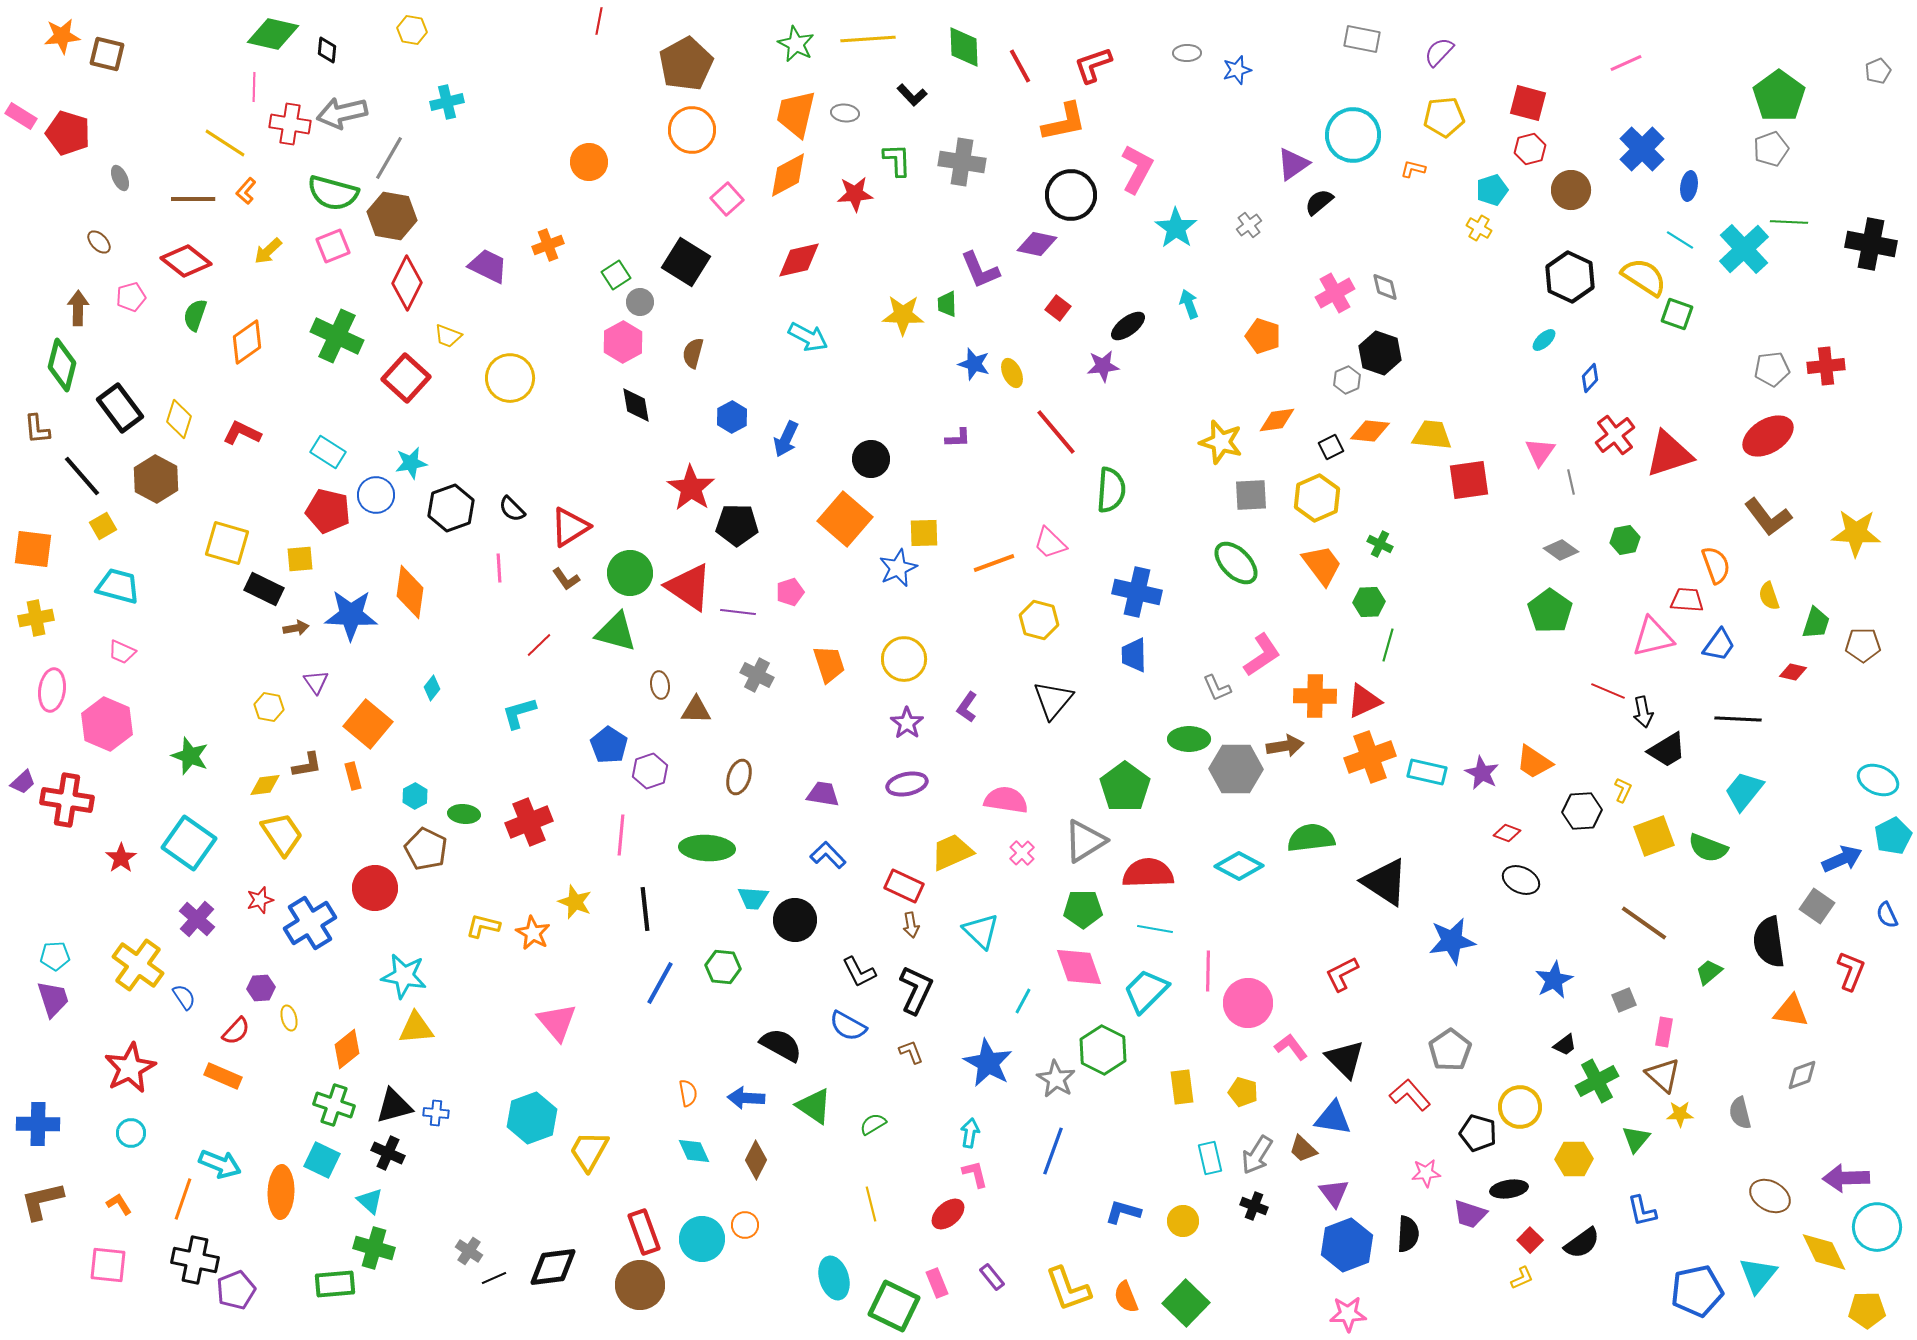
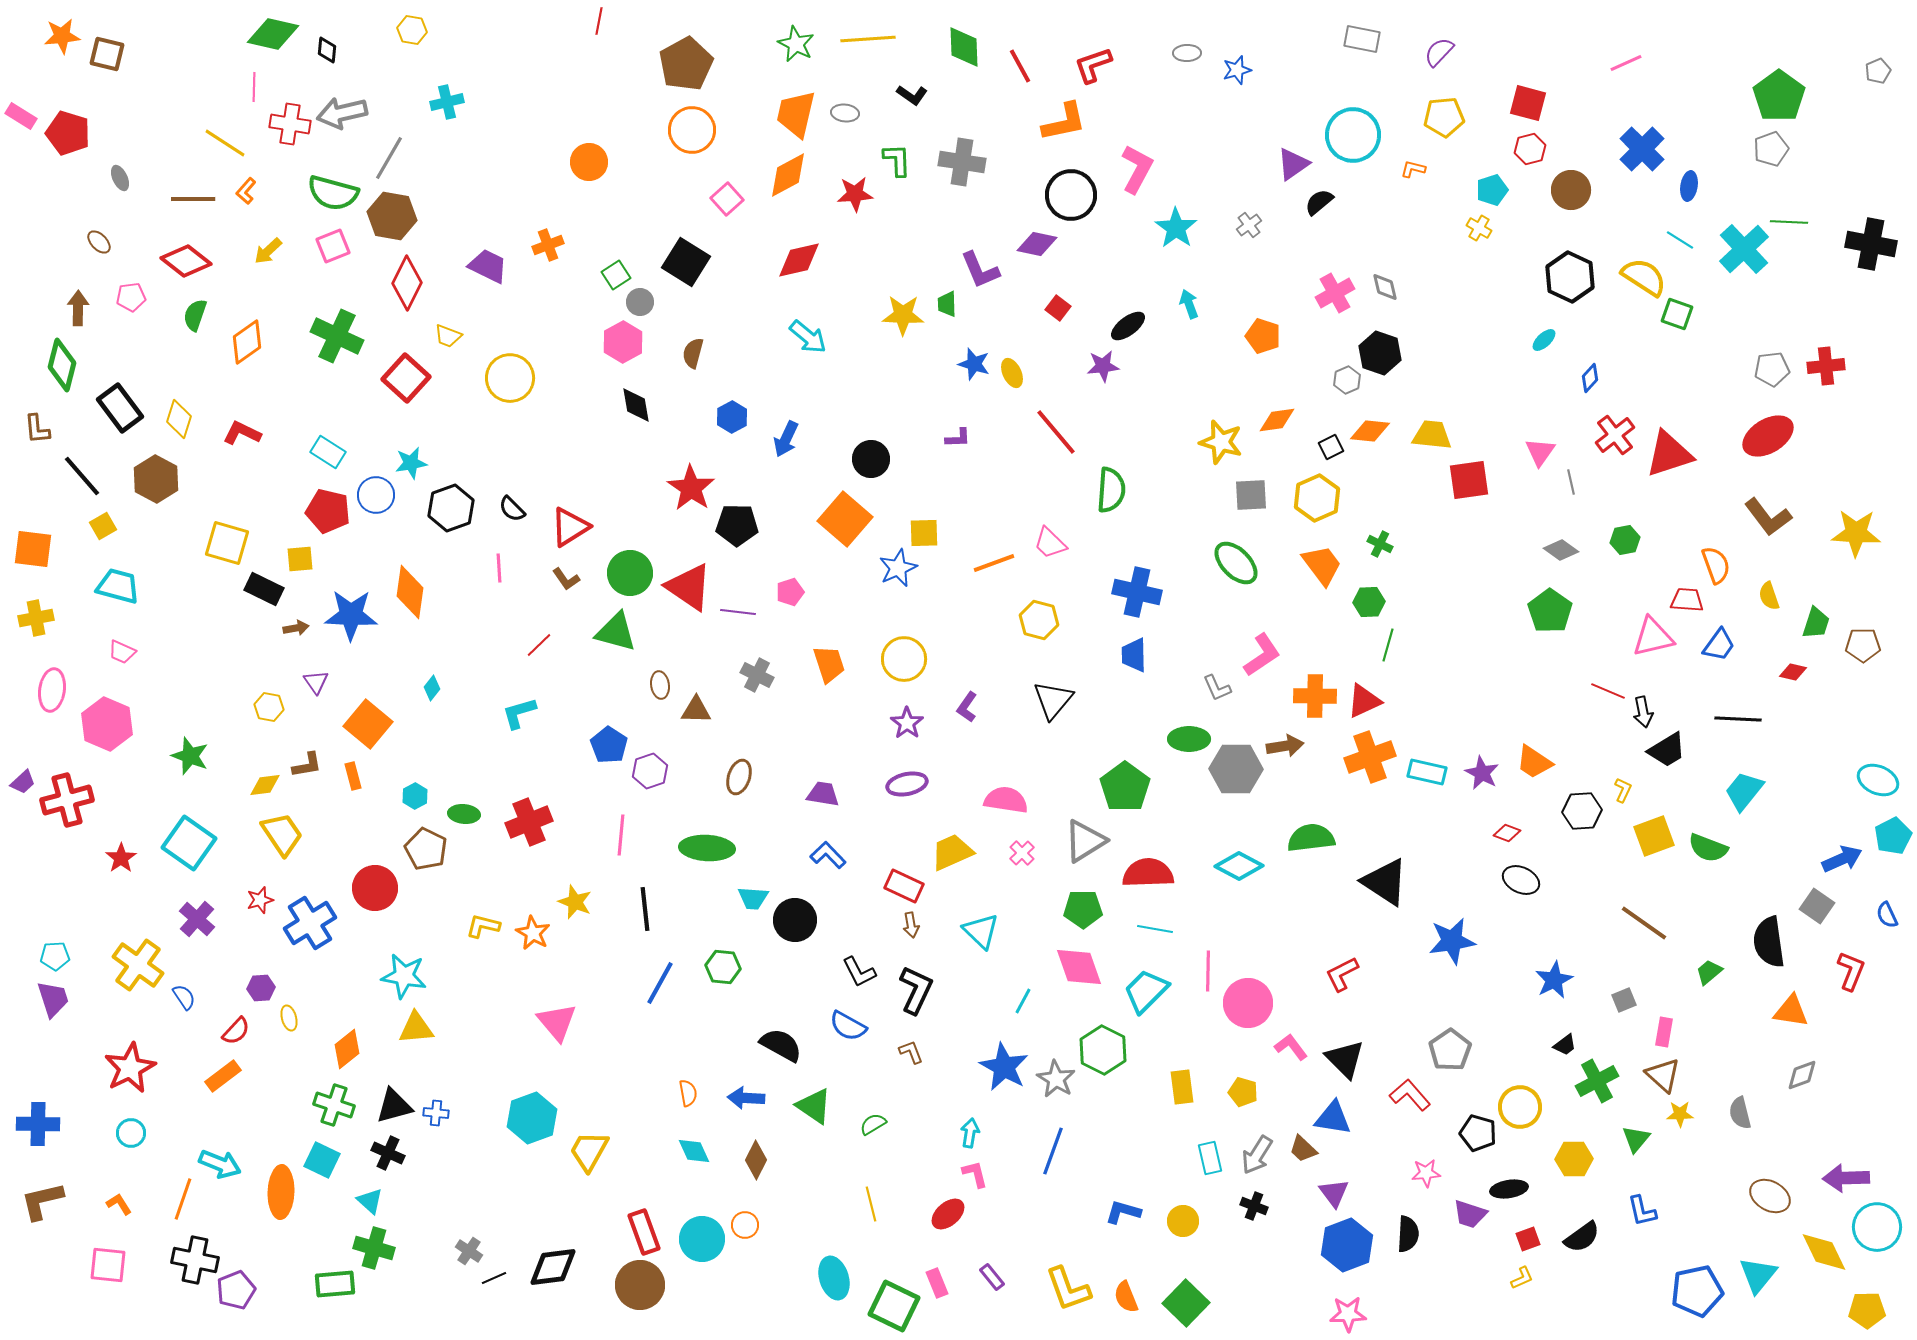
black L-shape at (912, 95): rotated 12 degrees counterclockwise
pink pentagon at (131, 297): rotated 8 degrees clockwise
cyan arrow at (808, 337): rotated 12 degrees clockwise
red cross at (67, 800): rotated 24 degrees counterclockwise
blue star at (988, 1063): moved 16 px right, 4 px down
orange rectangle at (223, 1076): rotated 60 degrees counterclockwise
red square at (1530, 1240): moved 2 px left, 1 px up; rotated 25 degrees clockwise
black semicircle at (1582, 1243): moved 6 px up
